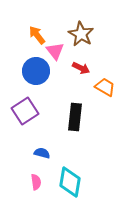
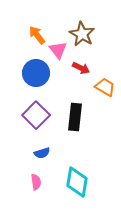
brown star: moved 1 px right
pink triangle: moved 3 px right, 1 px up
blue circle: moved 2 px down
purple square: moved 11 px right, 4 px down; rotated 12 degrees counterclockwise
blue semicircle: rotated 147 degrees clockwise
cyan diamond: moved 7 px right
